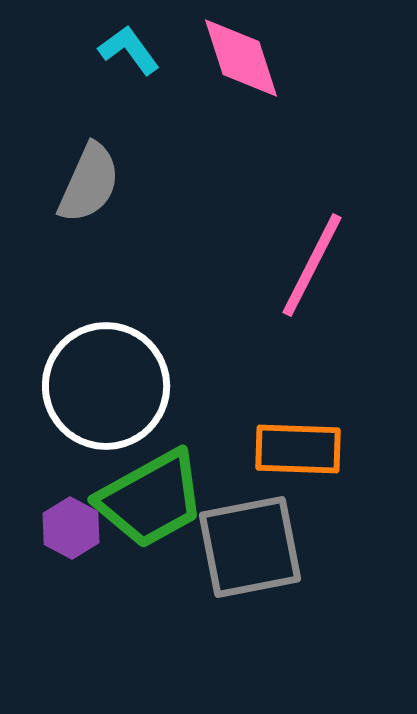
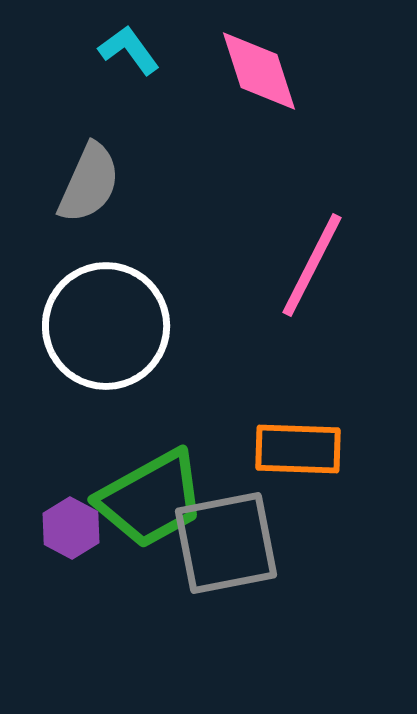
pink diamond: moved 18 px right, 13 px down
white circle: moved 60 px up
gray square: moved 24 px left, 4 px up
